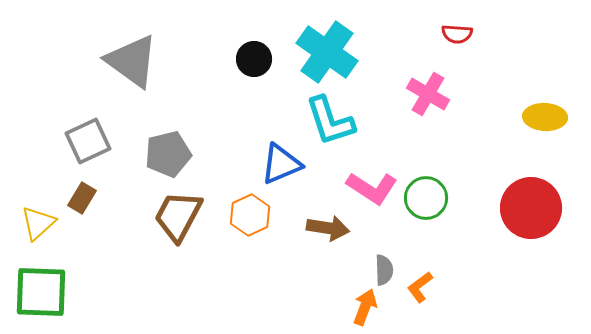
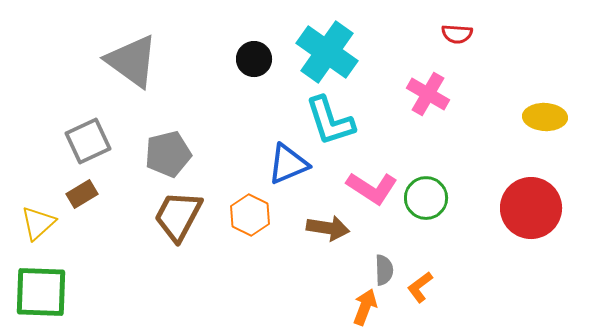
blue triangle: moved 7 px right
brown rectangle: moved 4 px up; rotated 28 degrees clockwise
orange hexagon: rotated 9 degrees counterclockwise
